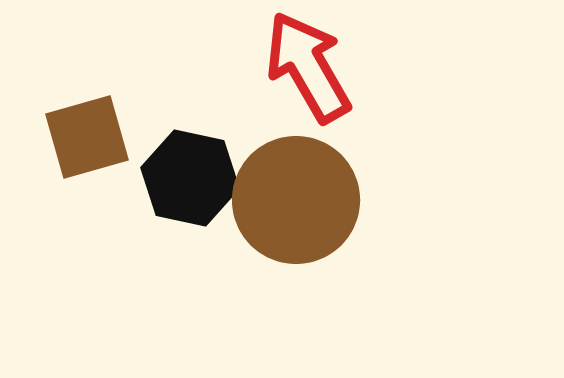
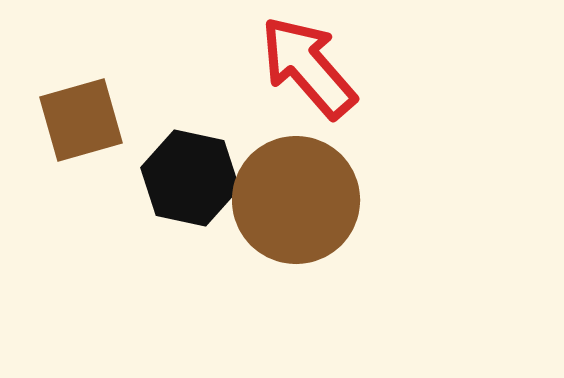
red arrow: rotated 11 degrees counterclockwise
brown square: moved 6 px left, 17 px up
